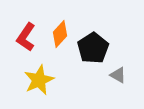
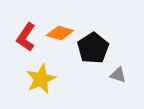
orange diamond: moved 1 px up; rotated 64 degrees clockwise
gray triangle: rotated 12 degrees counterclockwise
yellow star: moved 2 px right, 1 px up
